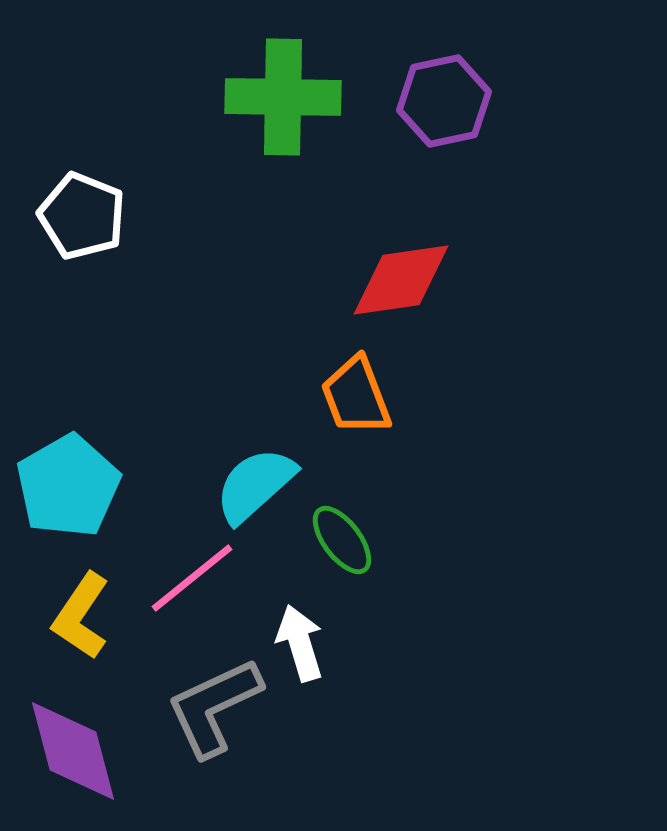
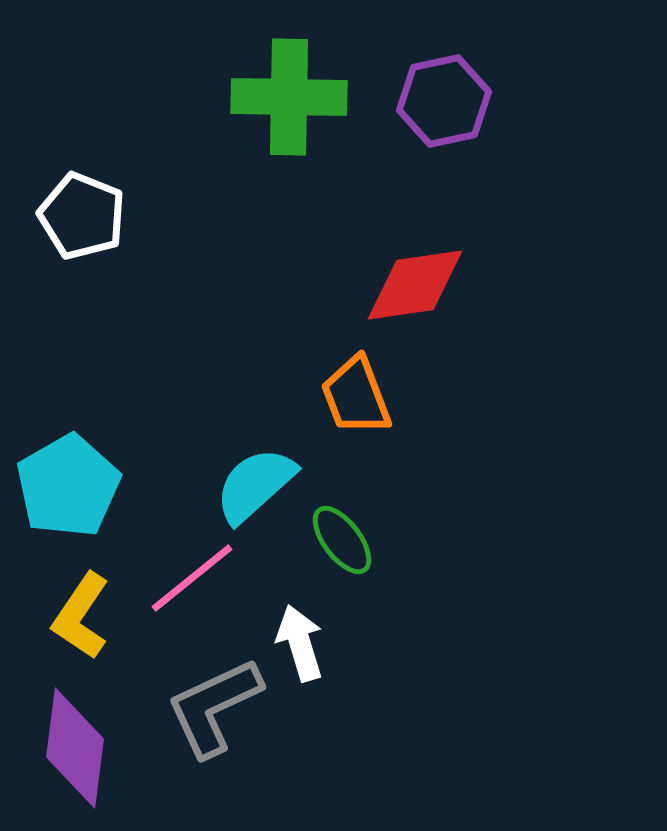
green cross: moved 6 px right
red diamond: moved 14 px right, 5 px down
purple diamond: moved 2 px right, 3 px up; rotated 22 degrees clockwise
